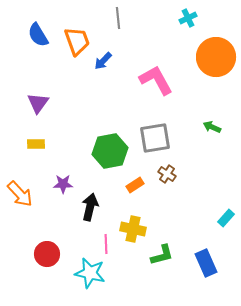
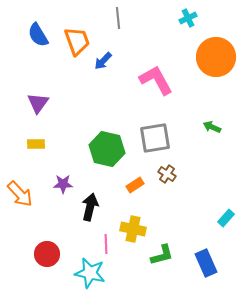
green hexagon: moved 3 px left, 2 px up; rotated 24 degrees clockwise
